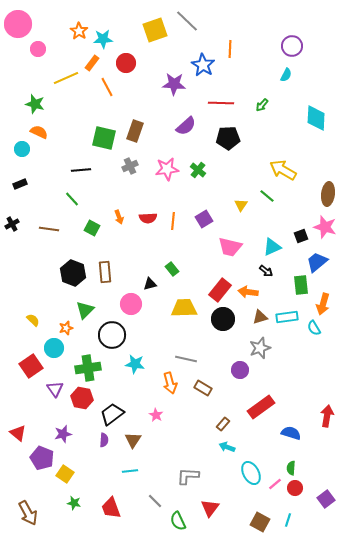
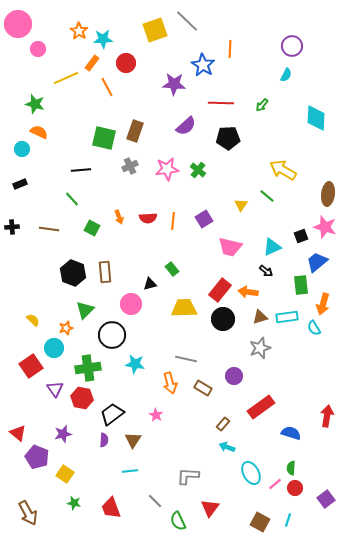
black cross at (12, 224): moved 3 px down; rotated 24 degrees clockwise
purple circle at (240, 370): moved 6 px left, 6 px down
purple pentagon at (42, 458): moved 5 px left, 1 px up
